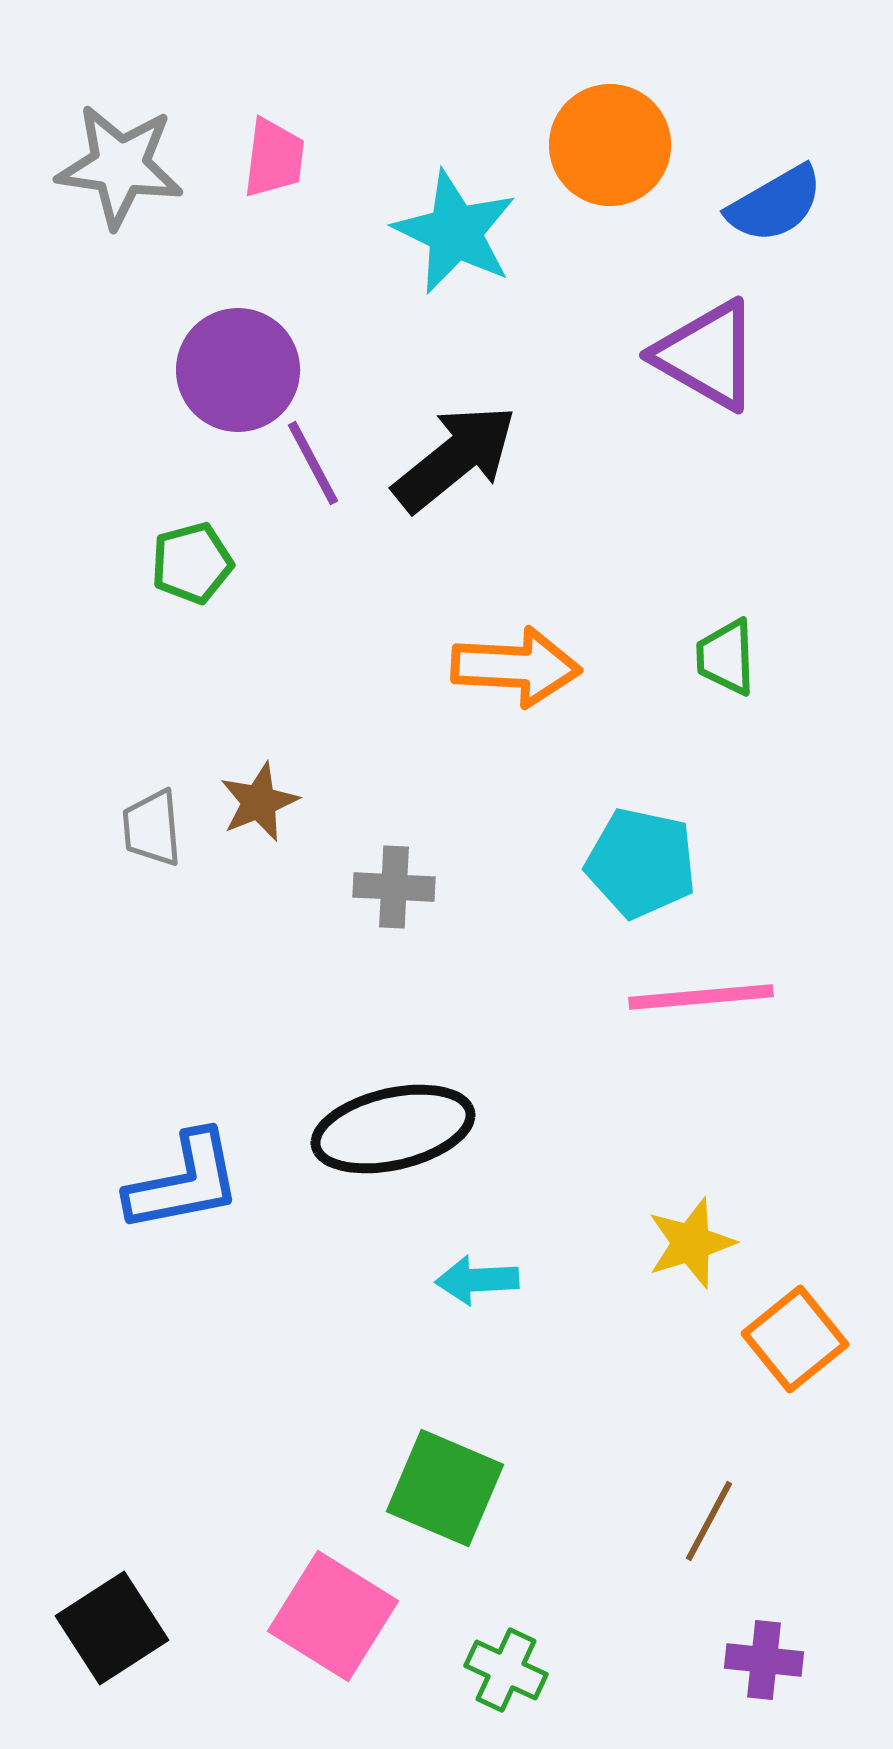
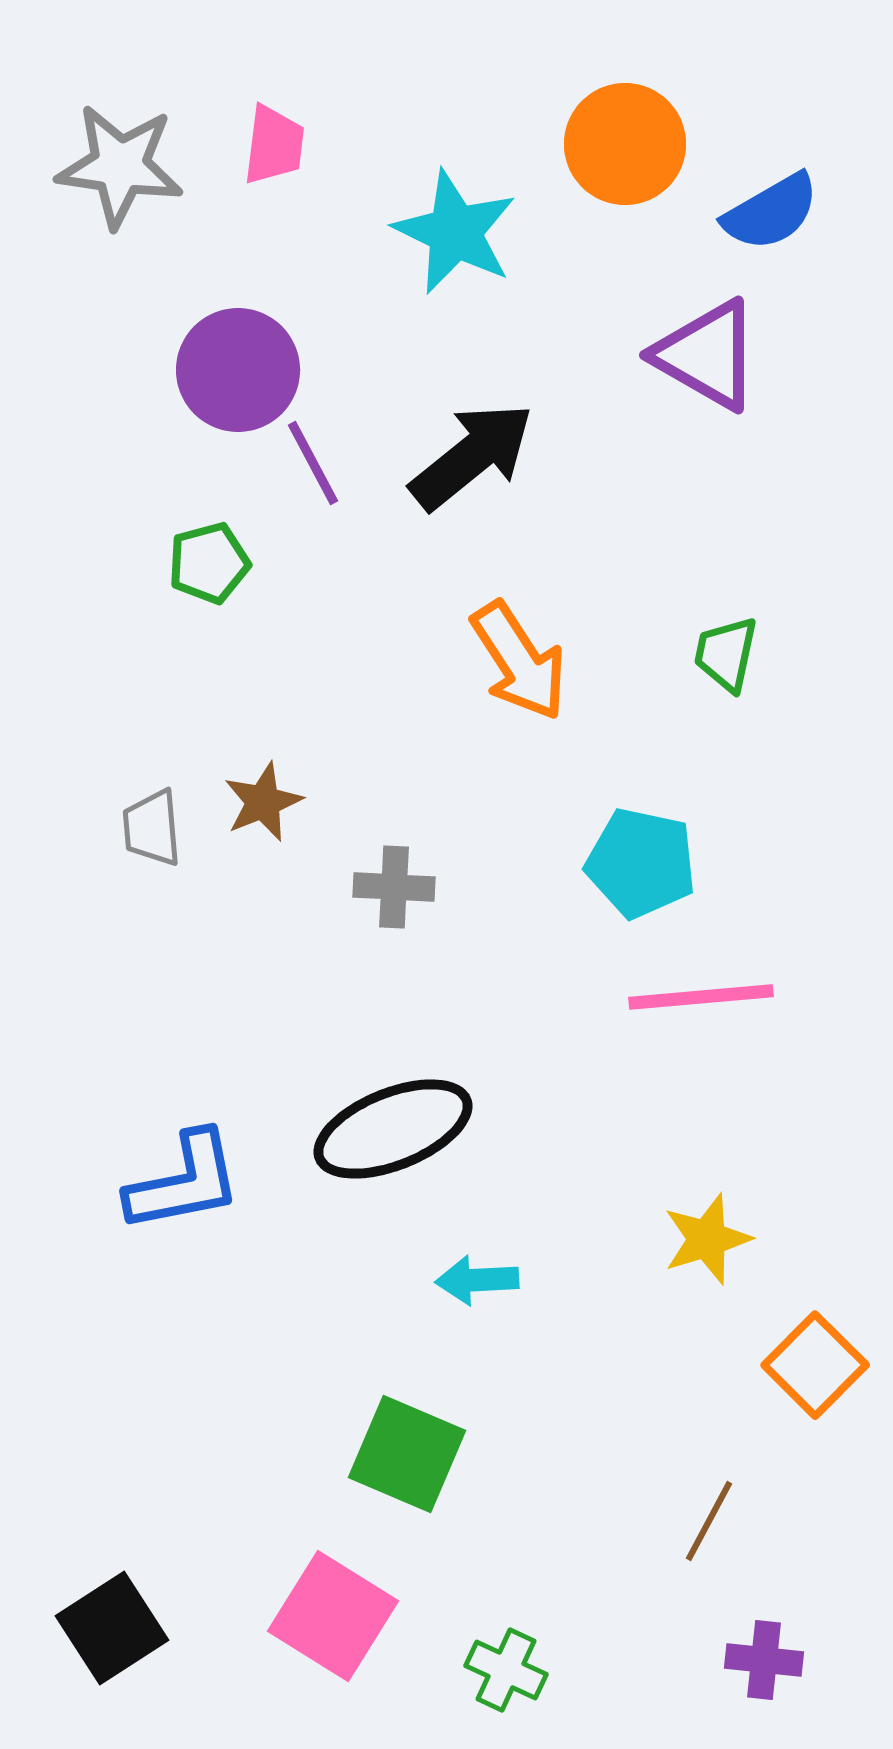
orange circle: moved 15 px right, 1 px up
pink trapezoid: moved 13 px up
blue semicircle: moved 4 px left, 8 px down
black arrow: moved 17 px right, 2 px up
green pentagon: moved 17 px right
green trapezoid: moved 3 px up; rotated 14 degrees clockwise
orange arrow: moved 3 px right, 6 px up; rotated 54 degrees clockwise
brown star: moved 4 px right
black ellipse: rotated 9 degrees counterclockwise
yellow star: moved 16 px right, 4 px up
orange square: moved 20 px right, 26 px down; rotated 6 degrees counterclockwise
green square: moved 38 px left, 34 px up
